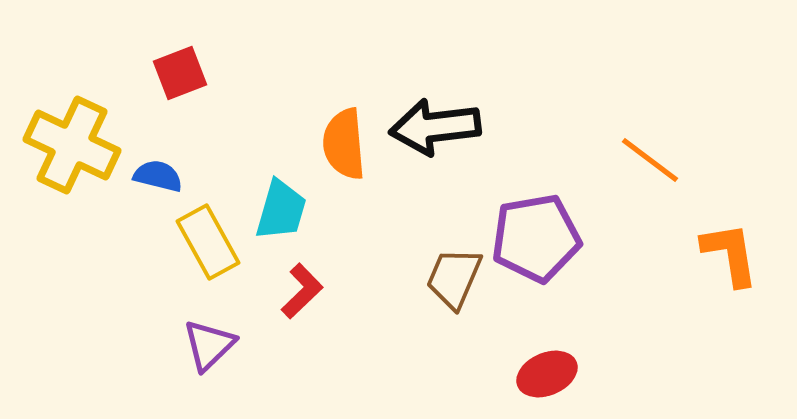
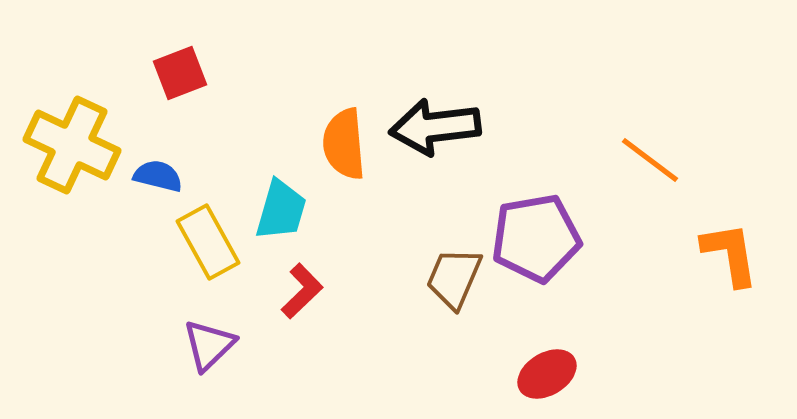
red ellipse: rotated 8 degrees counterclockwise
